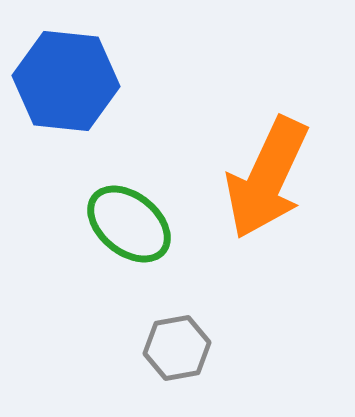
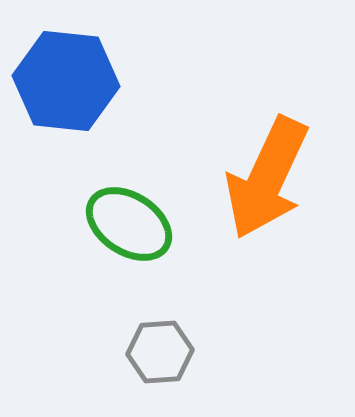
green ellipse: rotated 6 degrees counterclockwise
gray hexagon: moved 17 px left, 4 px down; rotated 6 degrees clockwise
